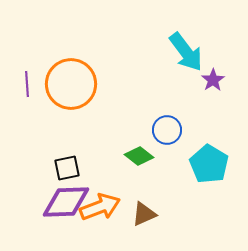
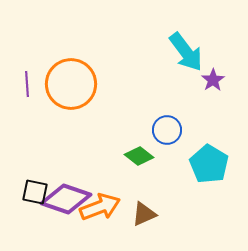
black square: moved 32 px left, 24 px down; rotated 24 degrees clockwise
purple diamond: moved 3 px up; rotated 21 degrees clockwise
